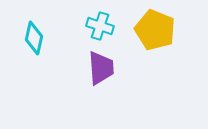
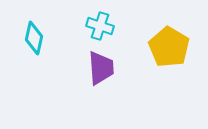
yellow pentagon: moved 14 px right, 17 px down; rotated 9 degrees clockwise
